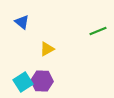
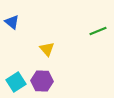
blue triangle: moved 10 px left
yellow triangle: rotated 42 degrees counterclockwise
cyan square: moved 7 px left
